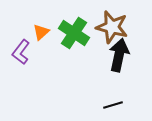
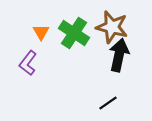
orange triangle: rotated 18 degrees counterclockwise
purple L-shape: moved 7 px right, 11 px down
black line: moved 5 px left, 2 px up; rotated 18 degrees counterclockwise
